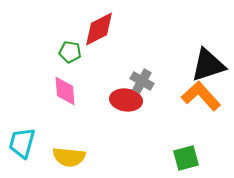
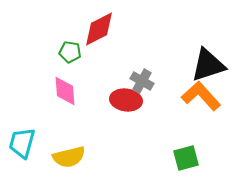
yellow semicircle: rotated 20 degrees counterclockwise
